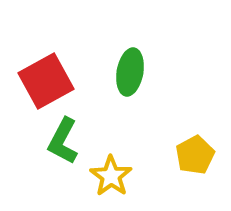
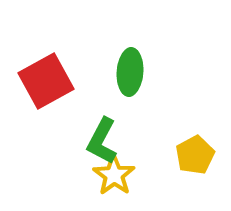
green ellipse: rotated 6 degrees counterclockwise
green L-shape: moved 39 px right
yellow star: moved 3 px right, 1 px up
